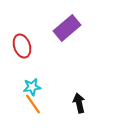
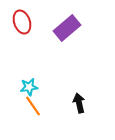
red ellipse: moved 24 px up
cyan star: moved 3 px left
orange line: moved 2 px down
